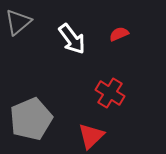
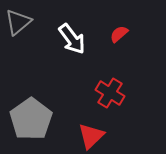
red semicircle: rotated 18 degrees counterclockwise
gray pentagon: rotated 12 degrees counterclockwise
